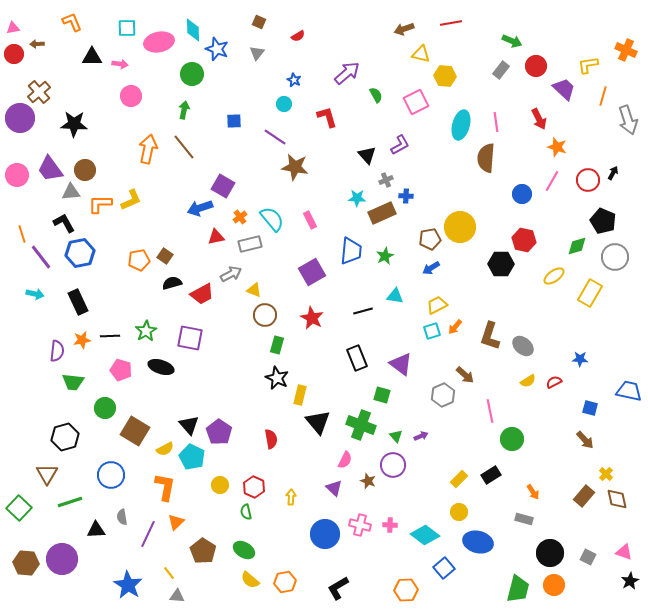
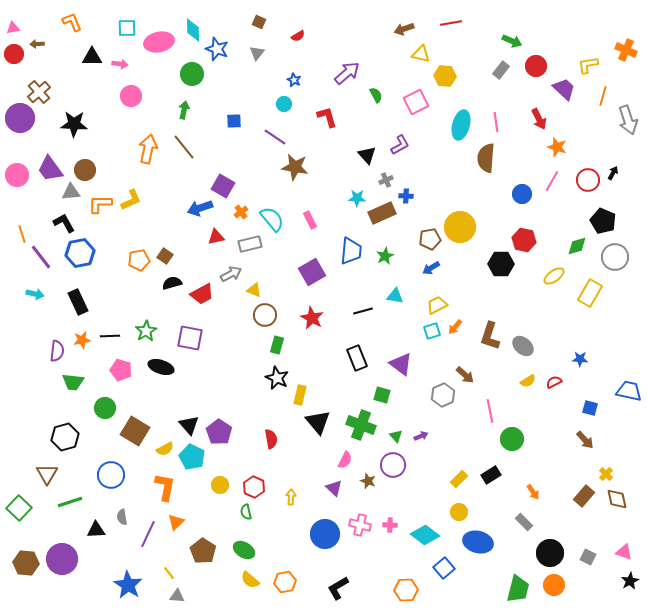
orange cross at (240, 217): moved 1 px right, 5 px up
gray rectangle at (524, 519): moved 3 px down; rotated 30 degrees clockwise
